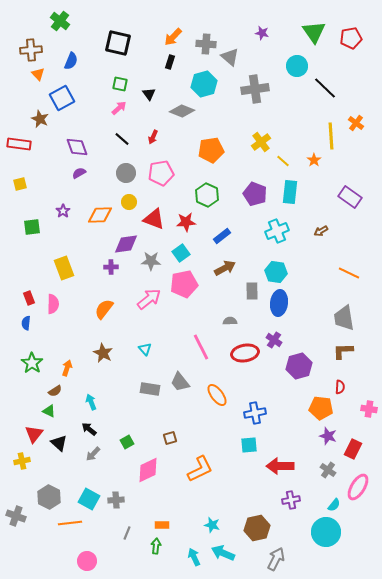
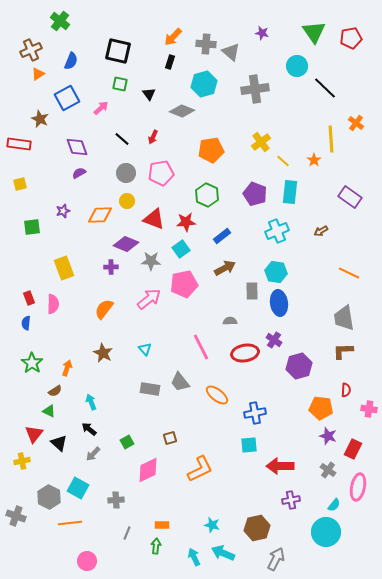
black square at (118, 43): moved 8 px down
brown cross at (31, 50): rotated 20 degrees counterclockwise
gray triangle at (230, 57): moved 1 px right, 5 px up
orange triangle at (38, 74): rotated 40 degrees clockwise
blue square at (62, 98): moved 5 px right
pink arrow at (119, 108): moved 18 px left
yellow line at (331, 136): moved 3 px down
yellow circle at (129, 202): moved 2 px left, 1 px up
purple star at (63, 211): rotated 16 degrees clockwise
purple diamond at (126, 244): rotated 30 degrees clockwise
cyan square at (181, 253): moved 4 px up
blue ellipse at (279, 303): rotated 15 degrees counterclockwise
red semicircle at (340, 387): moved 6 px right, 3 px down
orange ellipse at (217, 395): rotated 15 degrees counterclockwise
pink ellipse at (358, 487): rotated 20 degrees counterclockwise
cyan square at (89, 499): moved 11 px left, 11 px up
